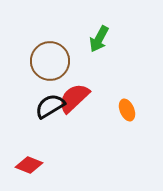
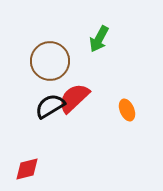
red diamond: moved 2 px left, 4 px down; rotated 36 degrees counterclockwise
